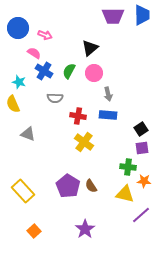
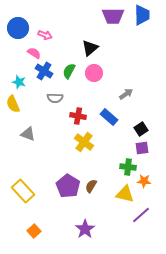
gray arrow: moved 18 px right; rotated 112 degrees counterclockwise
blue rectangle: moved 1 px right, 2 px down; rotated 36 degrees clockwise
brown semicircle: rotated 64 degrees clockwise
